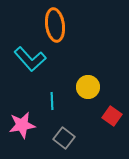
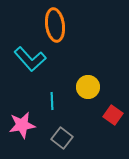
red square: moved 1 px right, 1 px up
gray square: moved 2 px left
